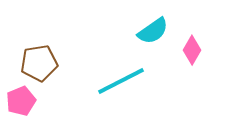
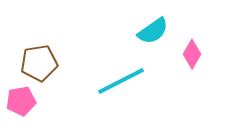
pink diamond: moved 4 px down
pink pentagon: rotated 12 degrees clockwise
